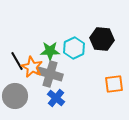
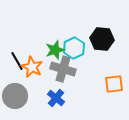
green star: moved 5 px right, 1 px up; rotated 18 degrees counterclockwise
gray cross: moved 13 px right, 5 px up
